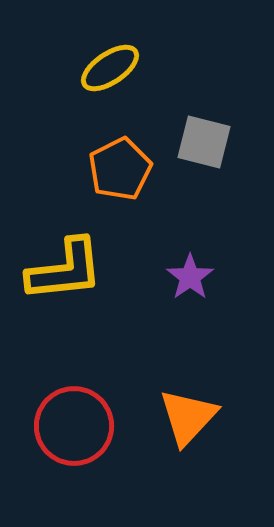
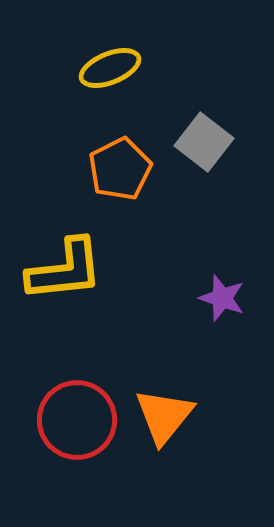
yellow ellipse: rotated 12 degrees clockwise
gray square: rotated 24 degrees clockwise
purple star: moved 32 px right, 21 px down; rotated 18 degrees counterclockwise
orange triangle: moved 24 px left, 1 px up; rotated 4 degrees counterclockwise
red circle: moved 3 px right, 6 px up
